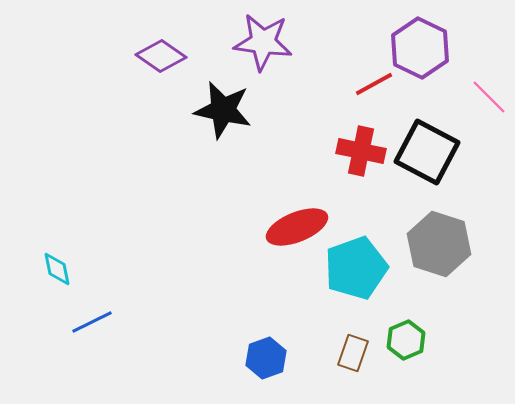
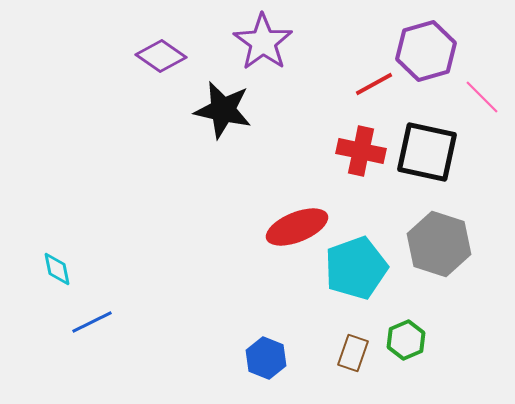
purple star: rotated 28 degrees clockwise
purple hexagon: moved 6 px right, 3 px down; rotated 18 degrees clockwise
pink line: moved 7 px left
black square: rotated 16 degrees counterclockwise
blue hexagon: rotated 18 degrees counterclockwise
